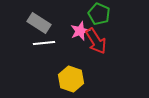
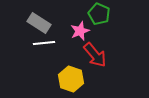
red arrow: moved 1 px left, 14 px down; rotated 8 degrees counterclockwise
